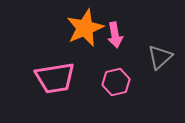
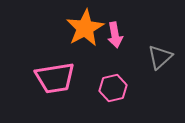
orange star: rotated 6 degrees counterclockwise
pink hexagon: moved 3 px left, 6 px down
